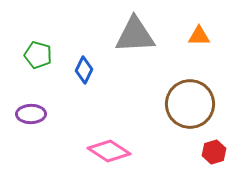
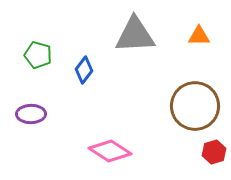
blue diamond: rotated 12 degrees clockwise
brown circle: moved 5 px right, 2 px down
pink diamond: moved 1 px right
